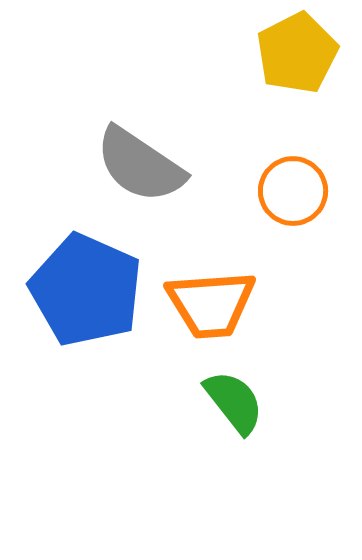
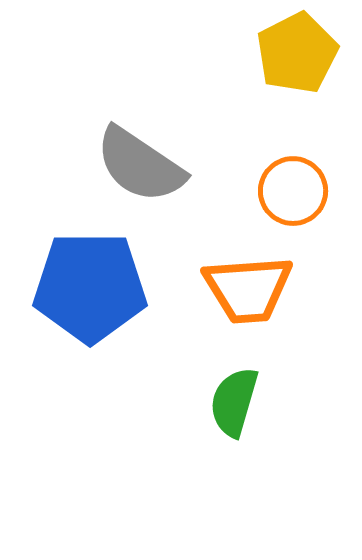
blue pentagon: moved 4 px right, 3 px up; rotated 24 degrees counterclockwise
orange trapezoid: moved 37 px right, 15 px up
green semicircle: rotated 126 degrees counterclockwise
